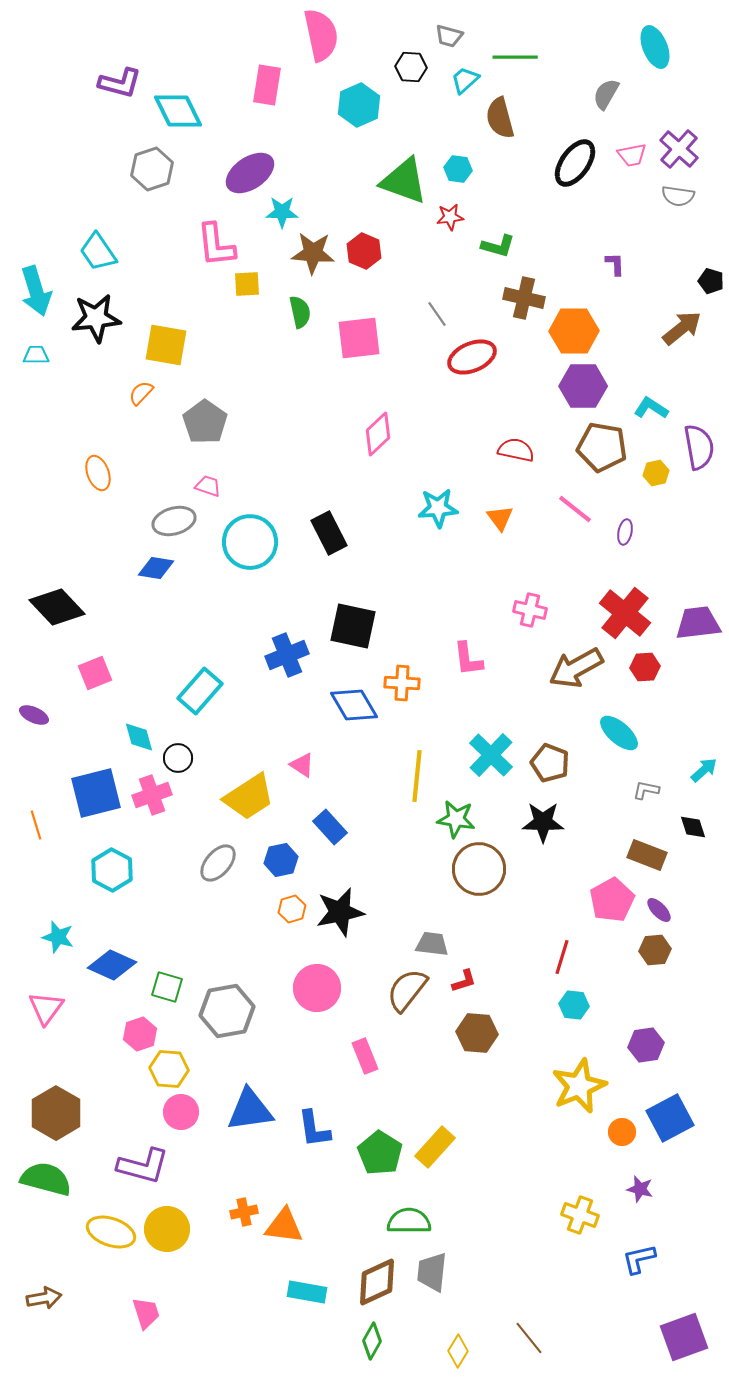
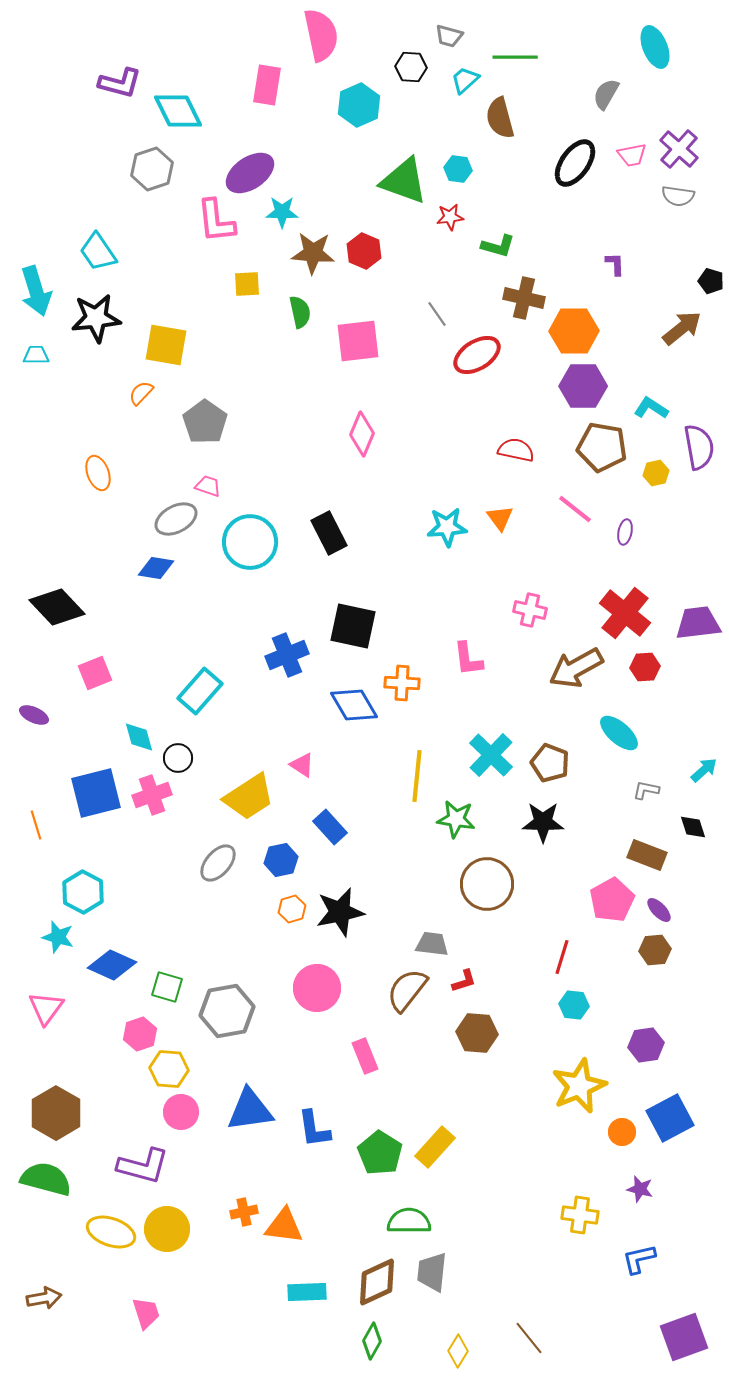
pink L-shape at (216, 245): moved 24 px up
pink square at (359, 338): moved 1 px left, 3 px down
red ellipse at (472, 357): moved 5 px right, 2 px up; rotated 9 degrees counterclockwise
pink diamond at (378, 434): moved 16 px left; rotated 24 degrees counterclockwise
cyan star at (438, 508): moved 9 px right, 19 px down
gray ellipse at (174, 521): moved 2 px right, 2 px up; rotated 12 degrees counterclockwise
brown circle at (479, 869): moved 8 px right, 15 px down
cyan hexagon at (112, 870): moved 29 px left, 22 px down
yellow cross at (580, 1215): rotated 12 degrees counterclockwise
cyan rectangle at (307, 1292): rotated 12 degrees counterclockwise
